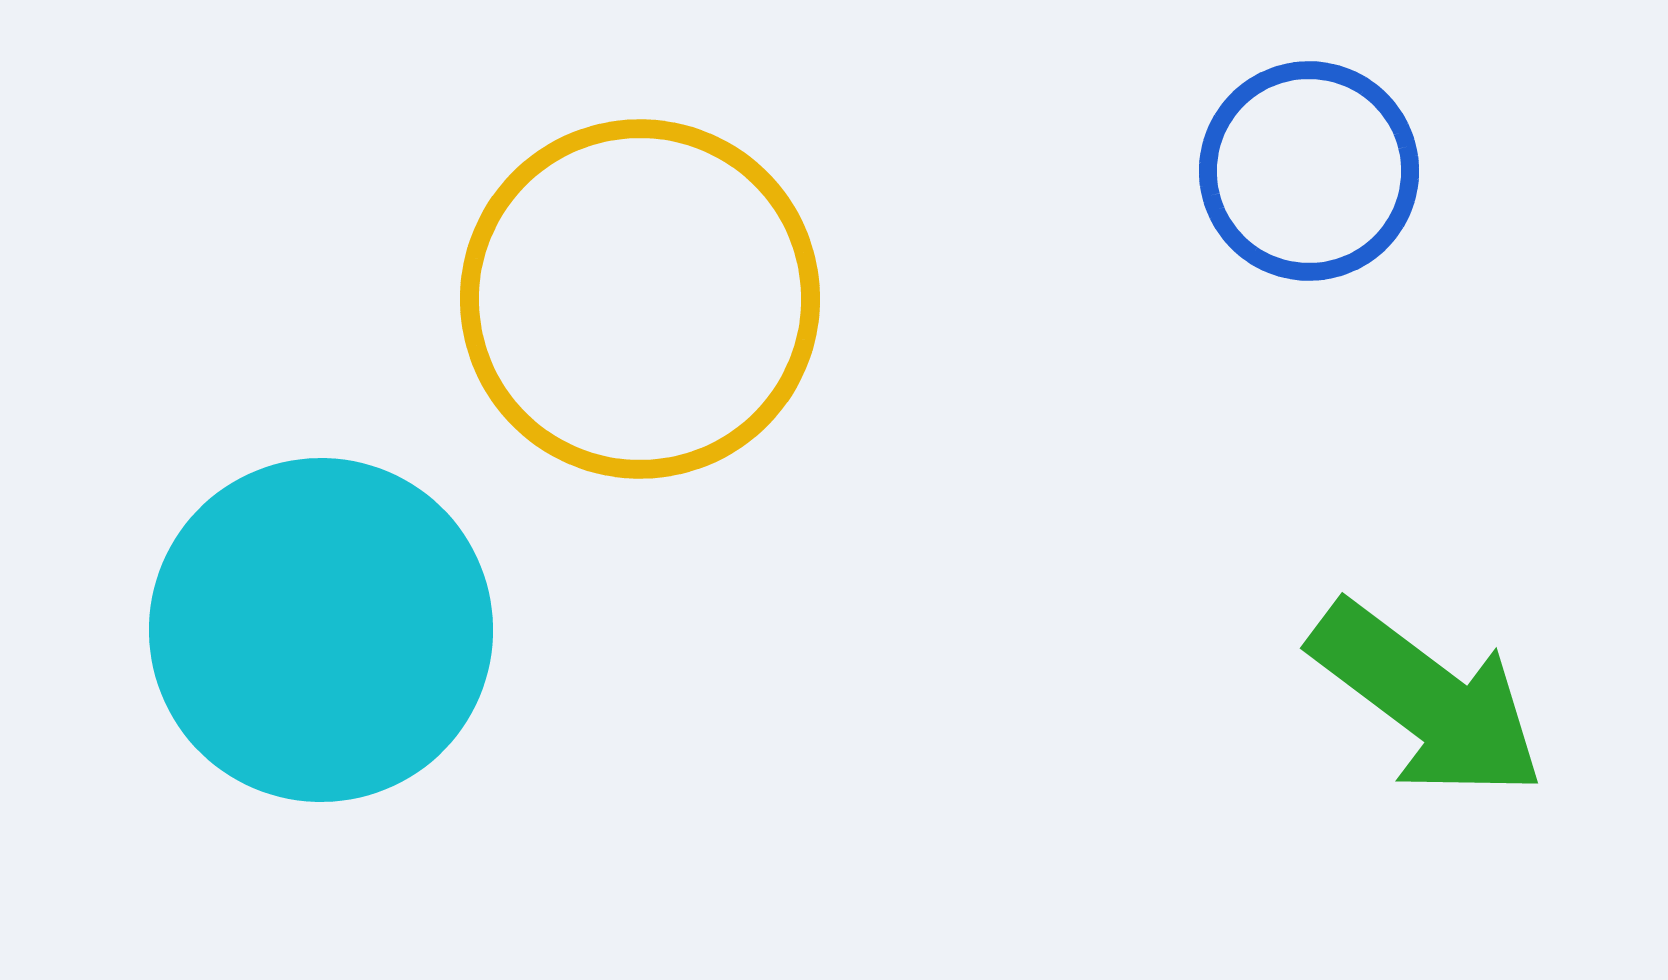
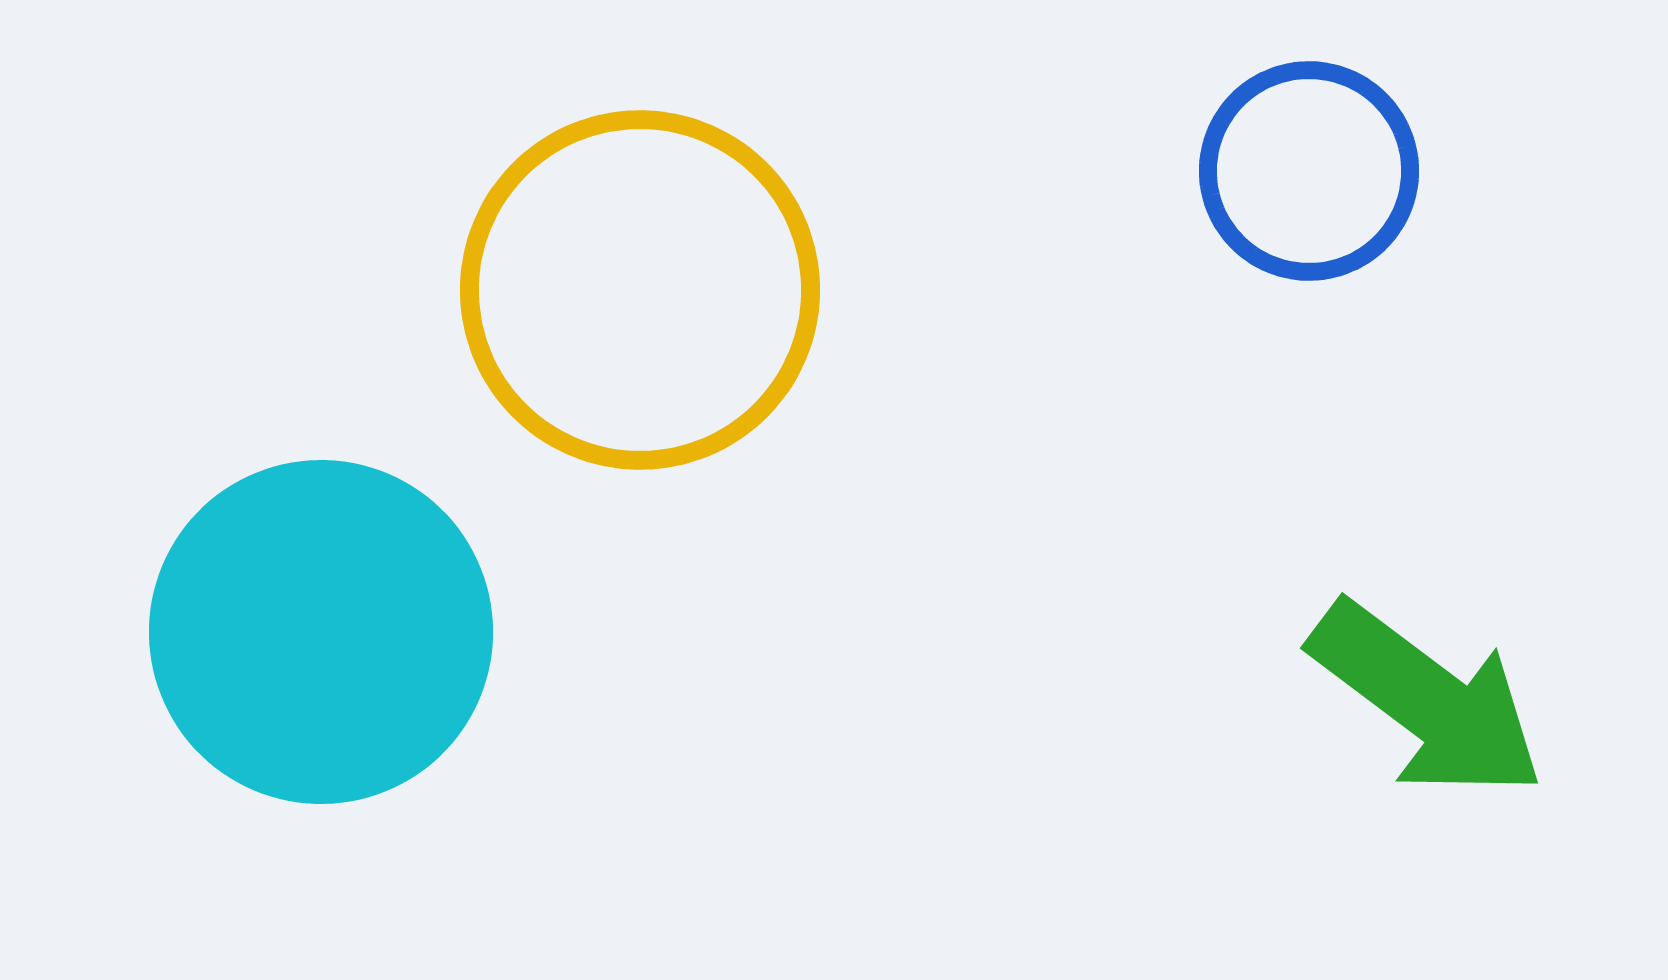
yellow circle: moved 9 px up
cyan circle: moved 2 px down
